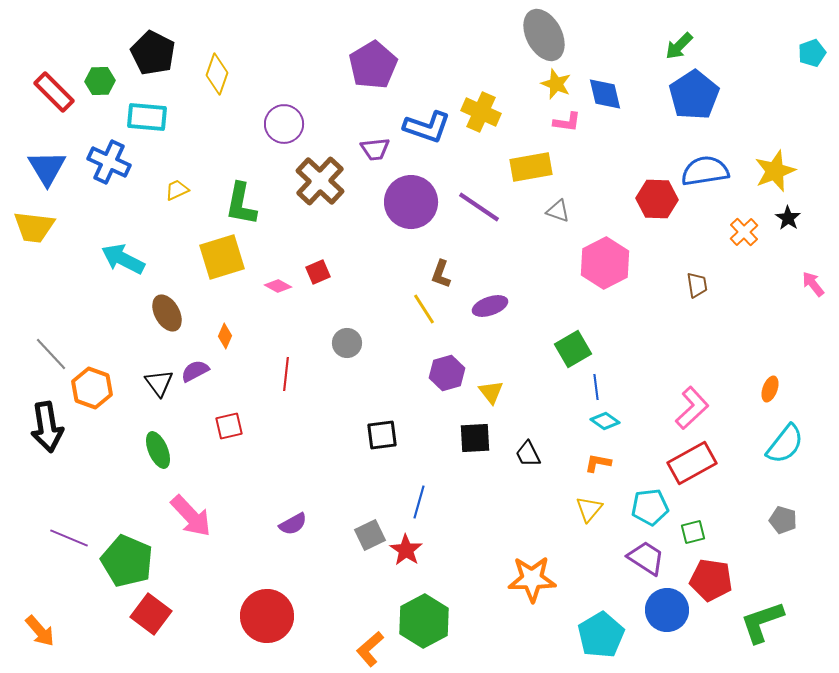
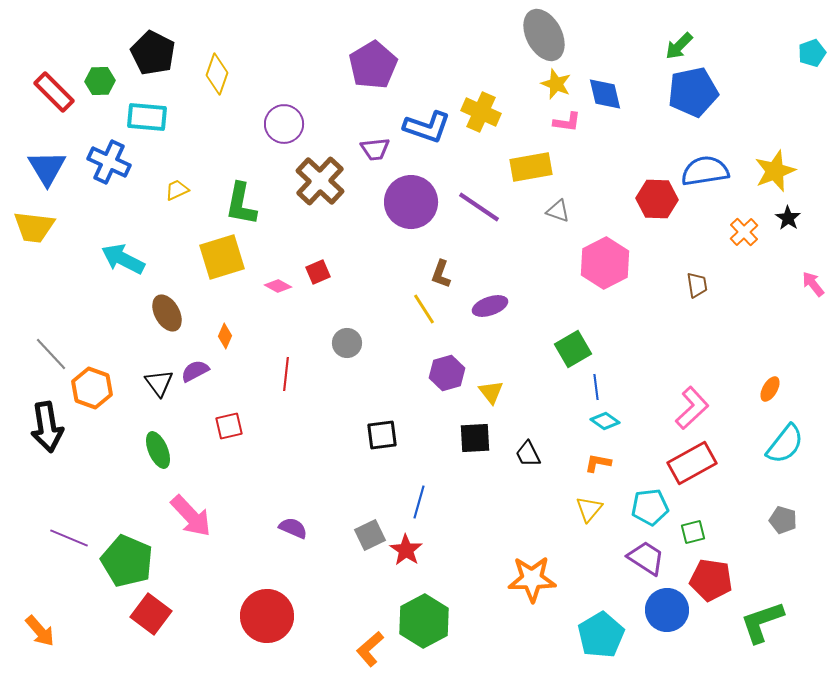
blue pentagon at (694, 95): moved 1 px left, 3 px up; rotated 21 degrees clockwise
orange ellipse at (770, 389): rotated 10 degrees clockwise
purple semicircle at (293, 524): moved 4 px down; rotated 128 degrees counterclockwise
